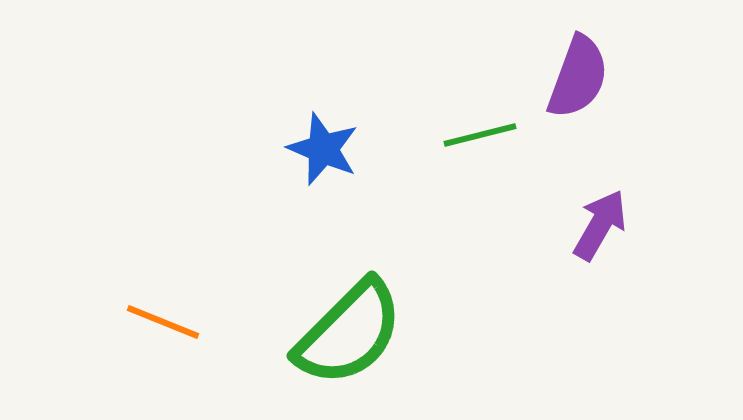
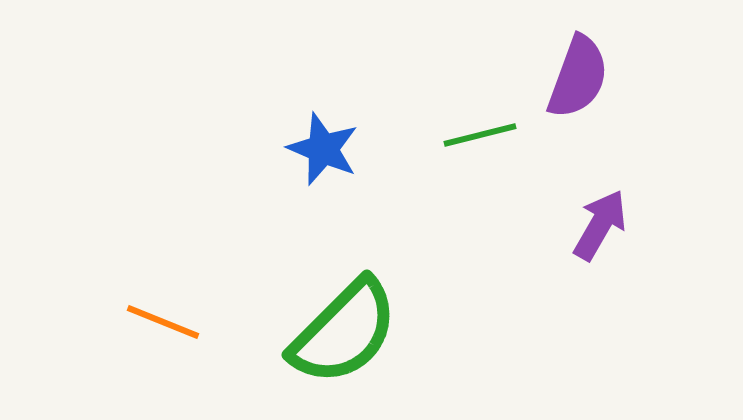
green semicircle: moved 5 px left, 1 px up
